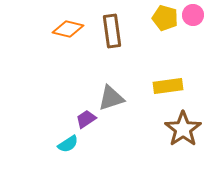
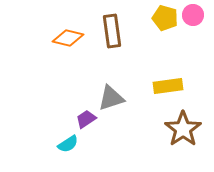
orange diamond: moved 9 px down
